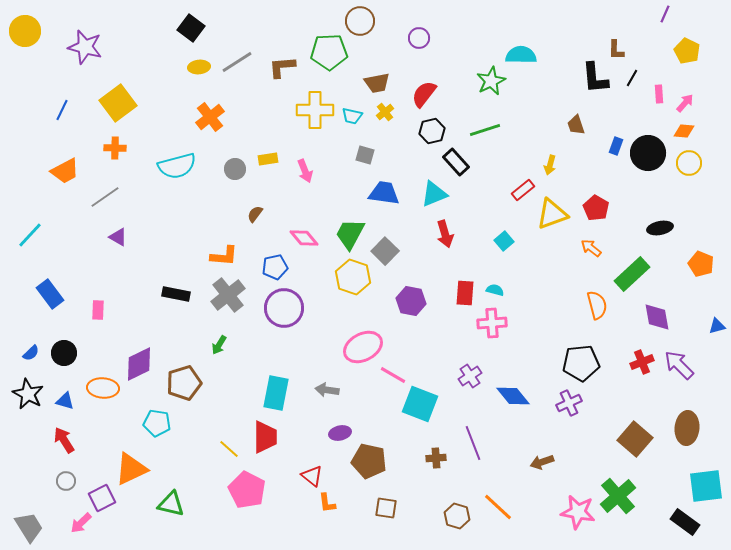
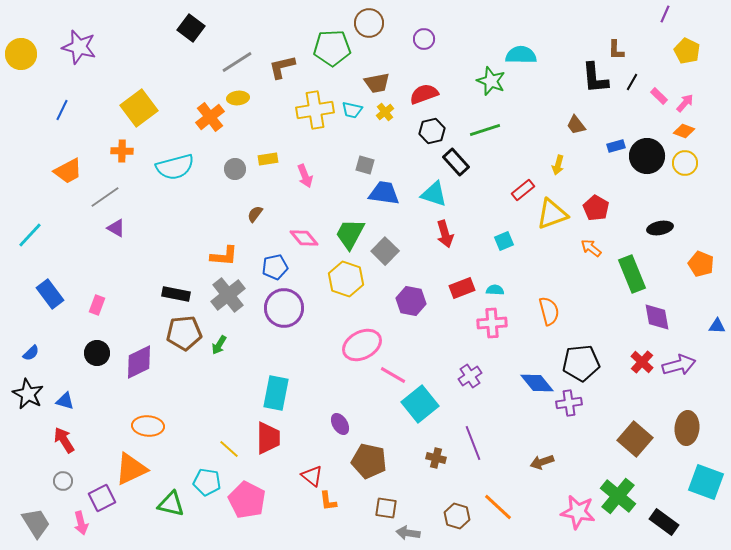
brown circle at (360, 21): moved 9 px right, 2 px down
yellow circle at (25, 31): moved 4 px left, 23 px down
purple circle at (419, 38): moved 5 px right, 1 px down
purple star at (85, 47): moved 6 px left
green pentagon at (329, 52): moved 3 px right, 4 px up
yellow ellipse at (199, 67): moved 39 px right, 31 px down
brown L-shape at (282, 67): rotated 8 degrees counterclockwise
black line at (632, 78): moved 4 px down
green star at (491, 81): rotated 24 degrees counterclockwise
red semicircle at (424, 94): rotated 32 degrees clockwise
pink rectangle at (659, 94): moved 2 px down; rotated 42 degrees counterclockwise
yellow square at (118, 103): moved 21 px right, 5 px down
yellow cross at (315, 110): rotated 9 degrees counterclockwise
cyan trapezoid at (352, 116): moved 6 px up
brown trapezoid at (576, 125): rotated 20 degrees counterclockwise
orange diamond at (684, 131): rotated 15 degrees clockwise
blue rectangle at (616, 146): rotated 54 degrees clockwise
orange cross at (115, 148): moved 7 px right, 3 px down
black circle at (648, 153): moved 1 px left, 3 px down
gray square at (365, 155): moved 10 px down
yellow circle at (689, 163): moved 4 px left
yellow arrow at (550, 165): moved 8 px right
cyan semicircle at (177, 166): moved 2 px left, 1 px down
orange trapezoid at (65, 171): moved 3 px right
pink arrow at (305, 171): moved 5 px down
cyan triangle at (434, 194): rotated 40 degrees clockwise
purple triangle at (118, 237): moved 2 px left, 9 px up
cyan square at (504, 241): rotated 18 degrees clockwise
green rectangle at (632, 274): rotated 69 degrees counterclockwise
yellow hexagon at (353, 277): moved 7 px left, 2 px down
cyan semicircle at (495, 290): rotated 12 degrees counterclockwise
red rectangle at (465, 293): moved 3 px left, 5 px up; rotated 65 degrees clockwise
orange semicircle at (597, 305): moved 48 px left, 6 px down
pink rectangle at (98, 310): moved 1 px left, 5 px up; rotated 18 degrees clockwise
blue triangle at (717, 326): rotated 18 degrees clockwise
pink ellipse at (363, 347): moved 1 px left, 2 px up
black circle at (64, 353): moved 33 px right
red cross at (642, 362): rotated 25 degrees counterclockwise
purple diamond at (139, 364): moved 2 px up
purple arrow at (679, 365): rotated 120 degrees clockwise
brown pentagon at (184, 383): moved 50 px up; rotated 12 degrees clockwise
orange ellipse at (103, 388): moved 45 px right, 38 px down
gray arrow at (327, 390): moved 81 px right, 143 px down
blue diamond at (513, 396): moved 24 px right, 13 px up
purple cross at (569, 403): rotated 15 degrees clockwise
cyan square at (420, 404): rotated 30 degrees clockwise
cyan pentagon at (157, 423): moved 50 px right, 59 px down
purple ellipse at (340, 433): moved 9 px up; rotated 70 degrees clockwise
red trapezoid at (265, 437): moved 3 px right, 1 px down
brown cross at (436, 458): rotated 18 degrees clockwise
gray circle at (66, 481): moved 3 px left
cyan square at (706, 486): moved 4 px up; rotated 27 degrees clockwise
pink pentagon at (247, 490): moved 10 px down
green cross at (618, 496): rotated 9 degrees counterclockwise
orange L-shape at (327, 503): moved 1 px right, 2 px up
black rectangle at (685, 522): moved 21 px left
pink arrow at (81, 523): rotated 60 degrees counterclockwise
gray trapezoid at (29, 527): moved 7 px right, 4 px up
